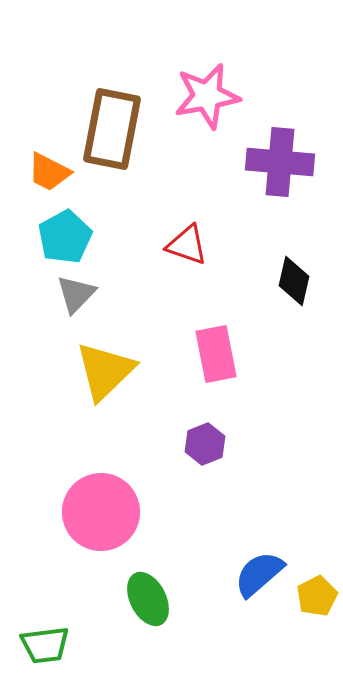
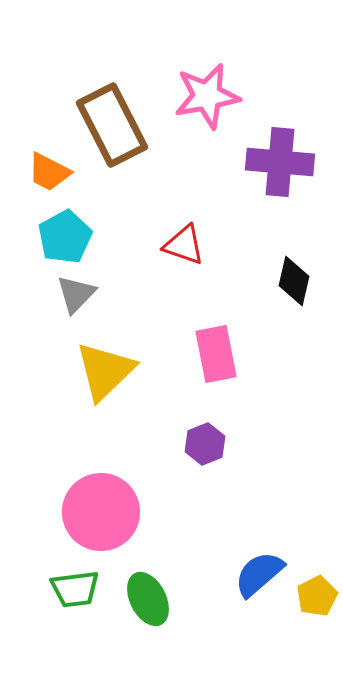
brown rectangle: moved 4 px up; rotated 38 degrees counterclockwise
red triangle: moved 3 px left
green trapezoid: moved 30 px right, 56 px up
